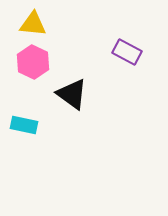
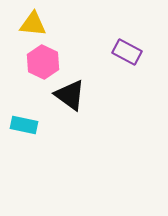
pink hexagon: moved 10 px right
black triangle: moved 2 px left, 1 px down
